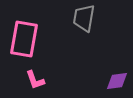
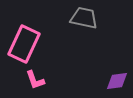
gray trapezoid: rotated 92 degrees clockwise
pink rectangle: moved 5 px down; rotated 15 degrees clockwise
